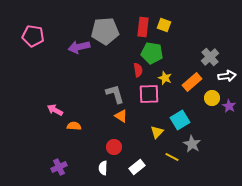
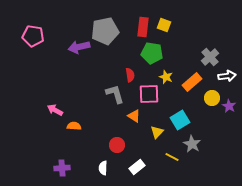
gray pentagon: rotated 8 degrees counterclockwise
red semicircle: moved 8 px left, 5 px down
yellow star: moved 1 px right, 1 px up
orange triangle: moved 13 px right
red circle: moved 3 px right, 2 px up
purple cross: moved 3 px right, 1 px down; rotated 21 degrees clockwise
